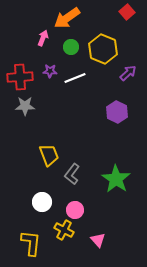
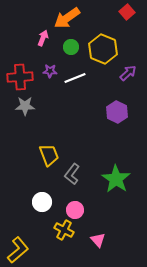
yellow L-shape: moved 13 px left, 7 px down; rotated 44 degrees clockwise
